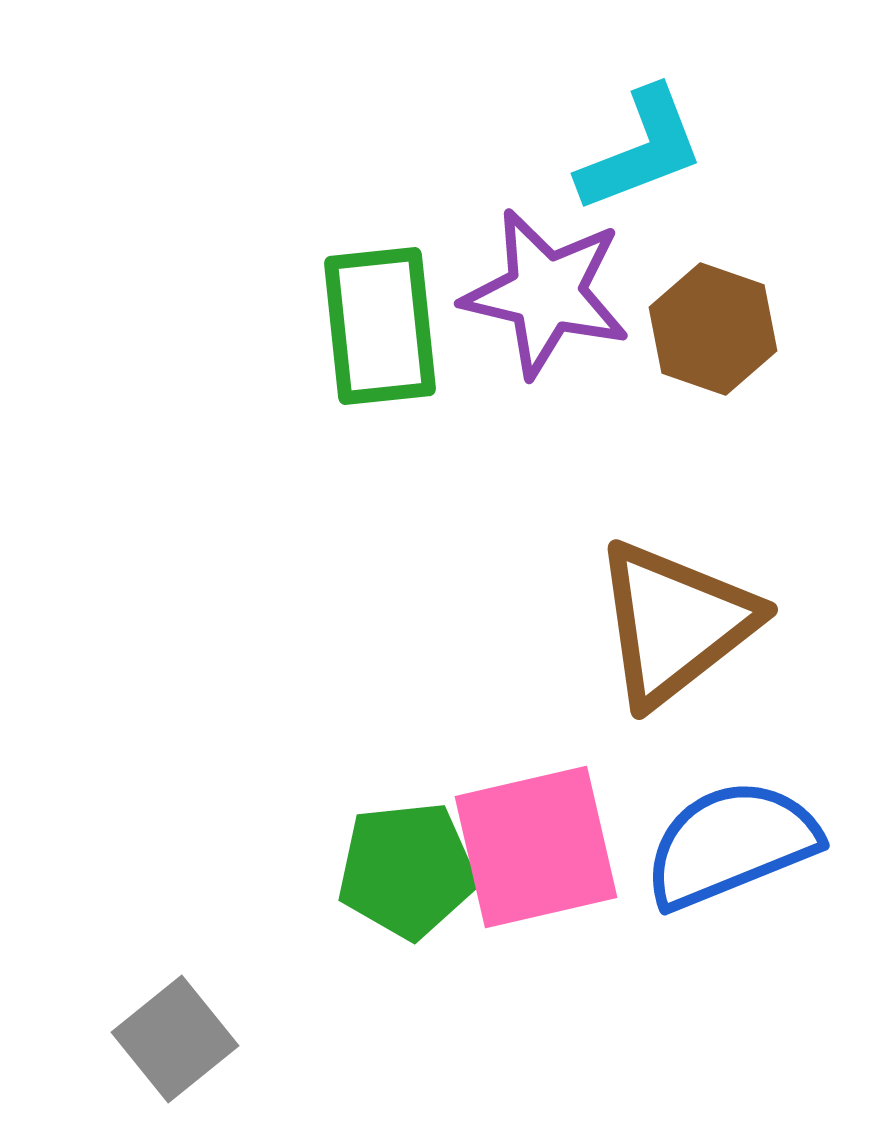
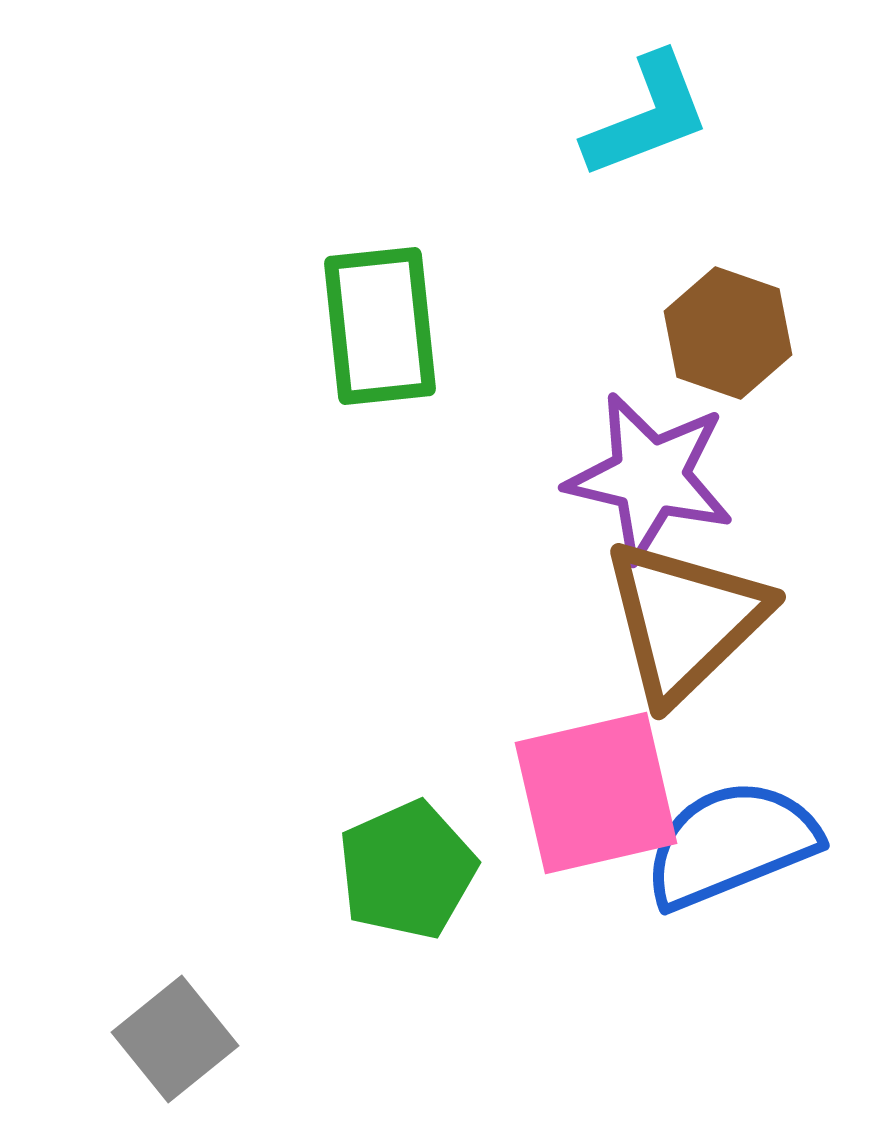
cyan L-shape: moved 6 px right, 34 px up
purple star: moved 104 px right, 184 px down
brown hexagon: moved 15 px right, 4 px down
brown triangle: moved 10 px right, 3 px up; rotated 6 degrees counterclockwise
pink square: moved 60 px right, 54 px up
green pentagon: rotated 18 degrees counterclockwise
